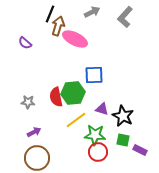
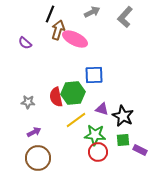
brown arrow: moved 4 px down
green square: rotated 16 degrees counterclockwise
brown circle: moved 1 px right
